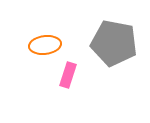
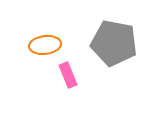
pink rectangle: rotated 40 degrees counterclockwise
